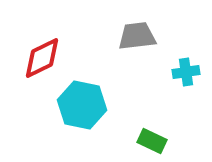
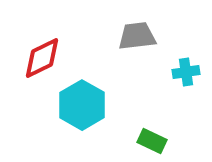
cyan hexagon: rotated 18 degrees clockwise
